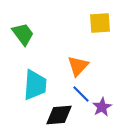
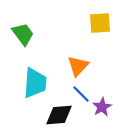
cyan trapezoid: moved 2 px up
